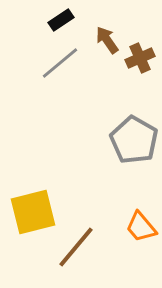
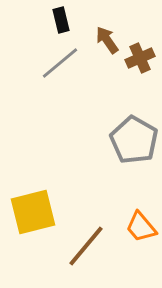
black rectangle: rotated 70 degrees counterclockwise
brown line: moved 10 px right, 1 px up
